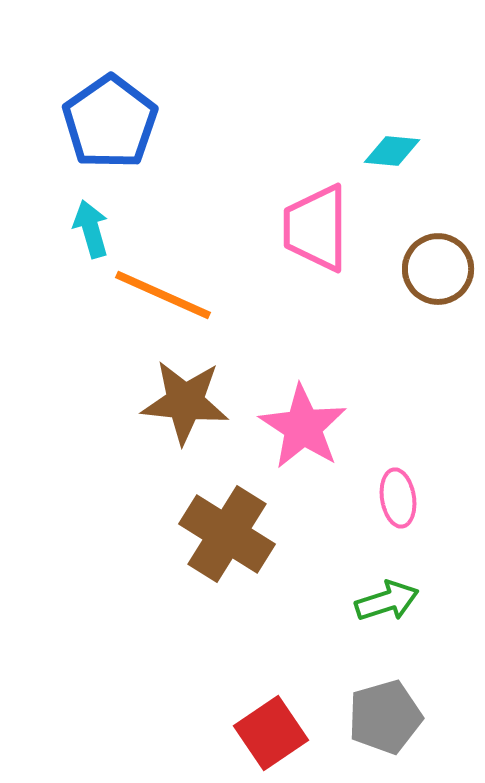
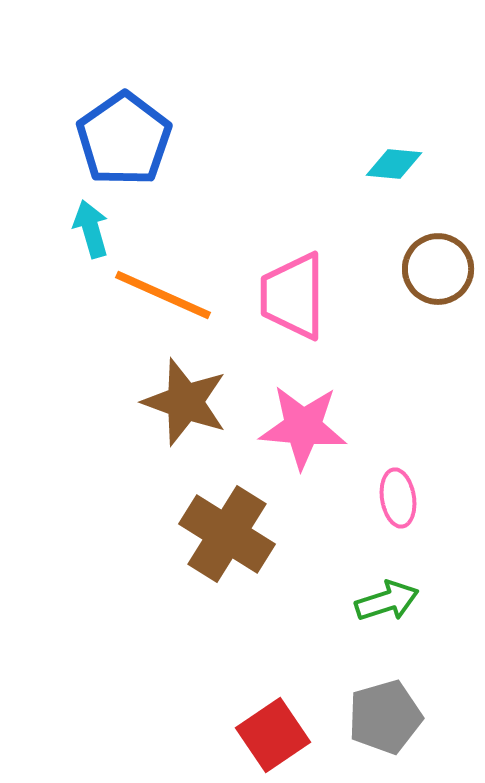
blue pentagon: moved 14 px right, 17 px down
cyan diamond: moved 2 px right, 13 px down
pink trapezoid: moved 23 px left, 68 px down
brown star: rotated 14 degrees clockwise
pink star: rotated 28 degrees counterclockwise
red square: moved 2 px right, 2 px down
